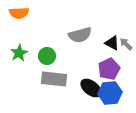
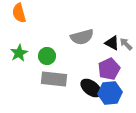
orange semicircle: rotated 78 degrees clockwise
gray semicircle: moved 2 px right, 2 px down
